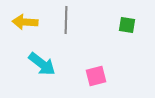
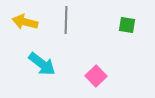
yellow arrow: rotated 10 degrees clockwise
pink square: rotated 30 degrees counterclockwise
